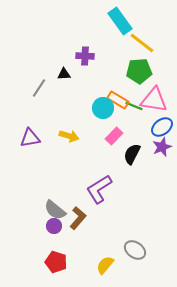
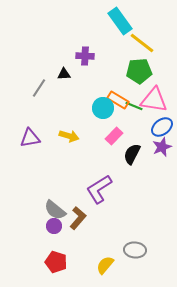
gray ellipse: rotated 30 degrees counterclockwise
